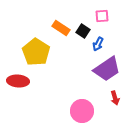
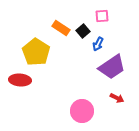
black square: rotated 16 degrees clockwise
purple trapezoid: moved 5 px right, 2 px up
red ellipse: moved 2 px right, 1 px up
red arrow: moved 2 px right; rotated 48 degrees counterclockwise
